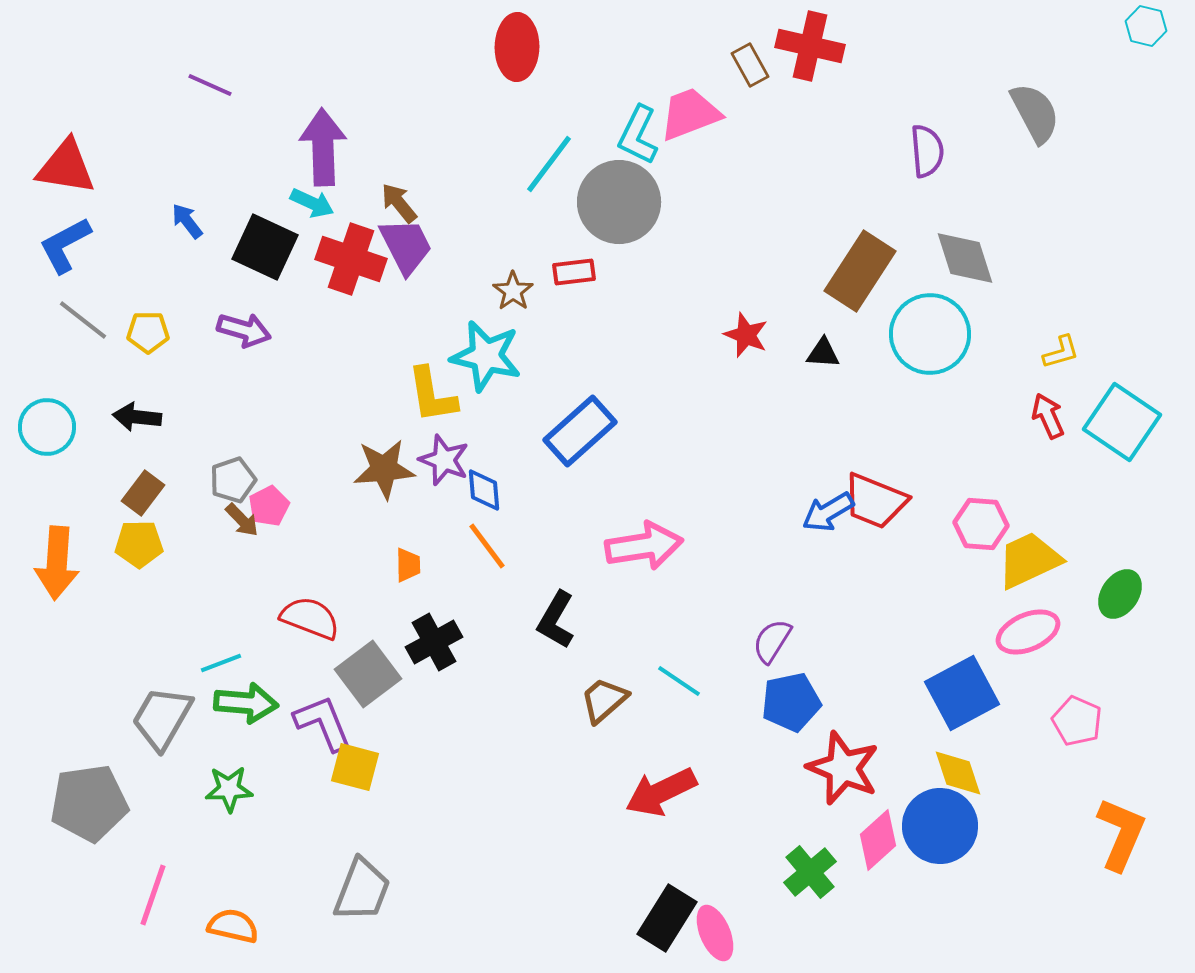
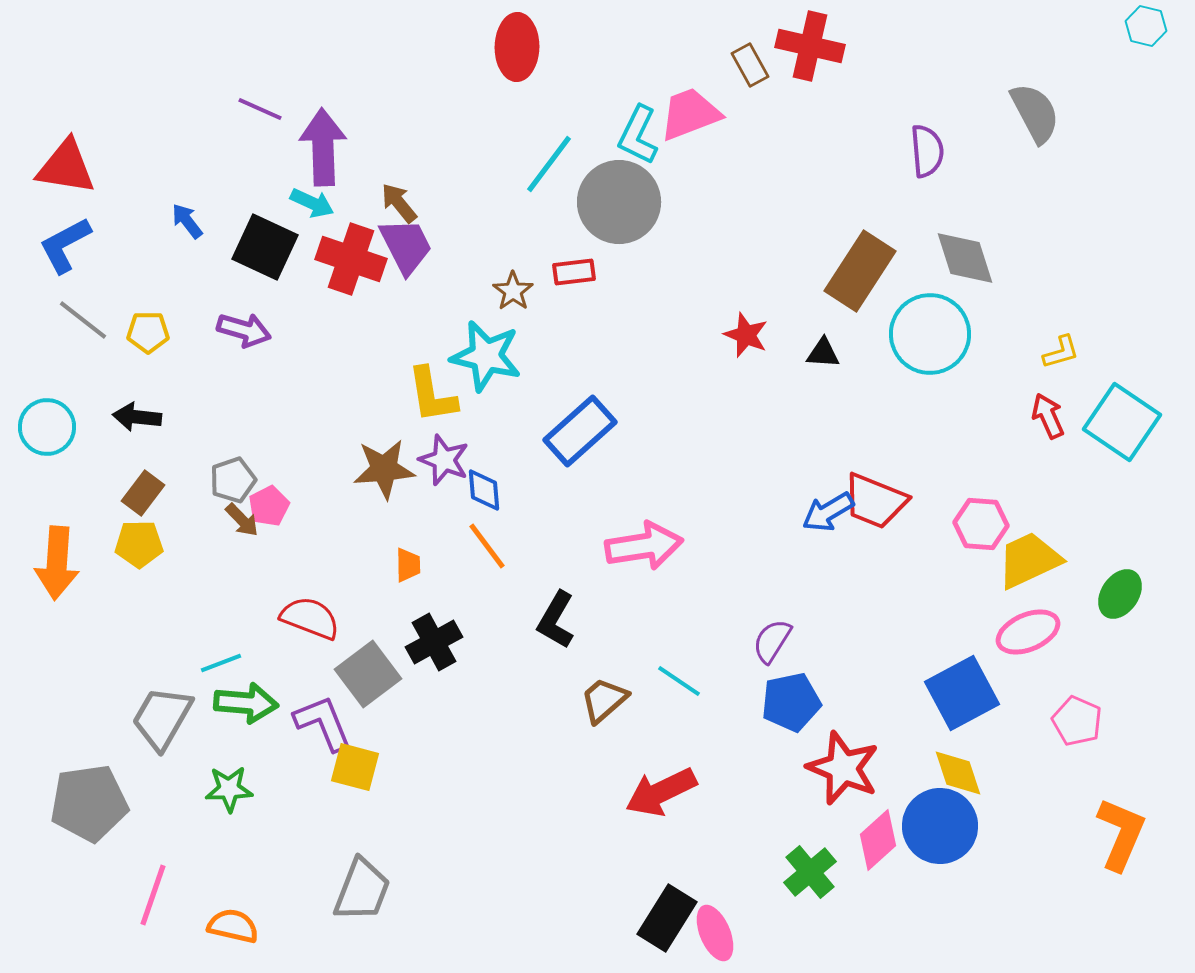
purple line at (210, 85): moved 50 px right, 24 px down
